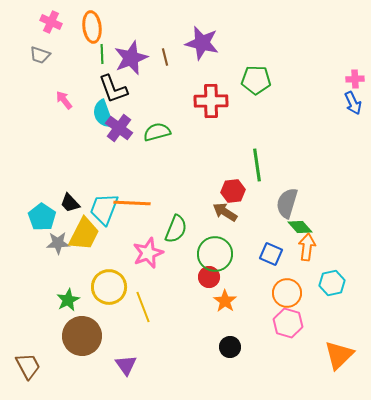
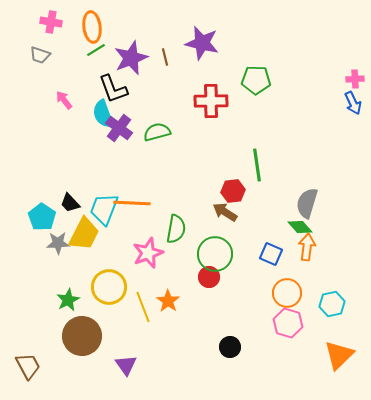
pink cross at (51, 22): rotated 15 degrees counterclockwise
green line at (102, 54): moved 6 px left, 4 px up; rotated 60 degrees clockwise
gray semicircle at (287, 203): moved 20 px right
green semicircle at (176, 229): rotated 12 degrees counterclockwise
cyan hexagon at (332, 283): moved 21 px down
orange star at (225, 301): moved 57 px left
